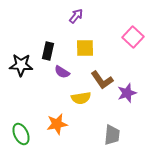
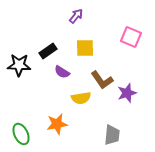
pink square: moved 2 px left; rotated 20 degrees counterclockwise
black rectangle: rotated 42 degrees clockwise
black star: moved 2 px left
